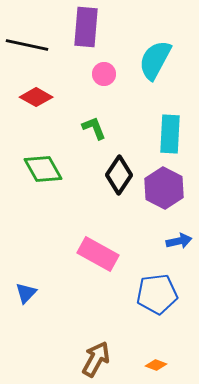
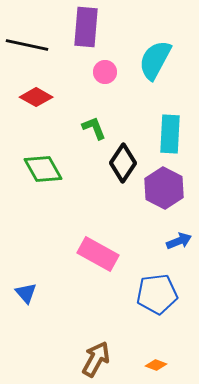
pink circle: moved 1 px right, 2 px up
black diamond: moved 4 px right, 12 px up
blue arrow: rotated 10 degrees counterclockwise
blue triangle: rotated 25 degrees counterclockwise
